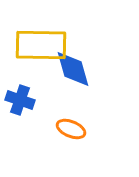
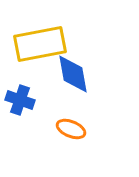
yellow rectangle: moved 1 px left, 1 px up; rotated 12 degrees counterclockwise
blue diamond: moved 5 px down; rotated 6 degrees clockwise
